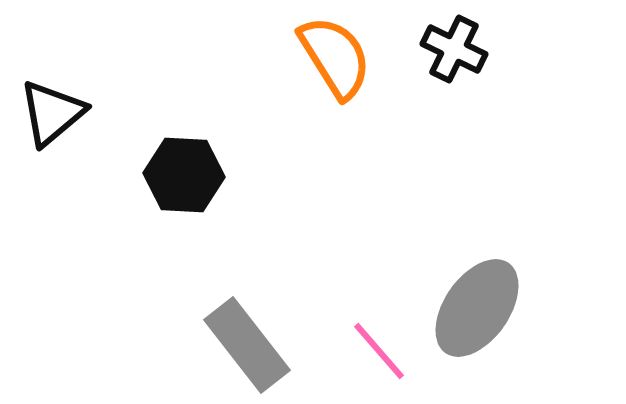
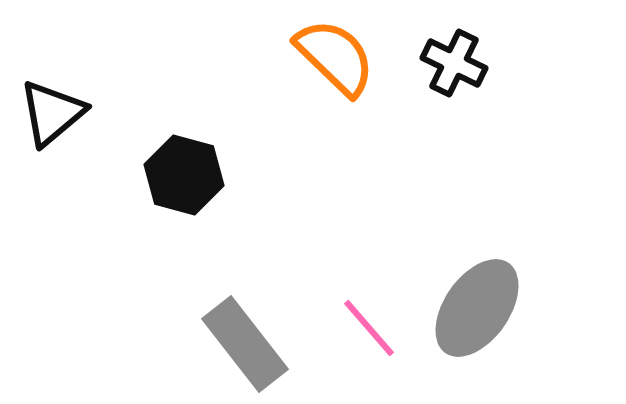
black cross: moved 14 px down
orange semicircle: rotated 14 degrees counterclockwise
black hexagon: rotated 12 degrees clockwise
gray rectangle: moved 2 px left, 1 px up
pink line: moved 10 px left, 23 px up
